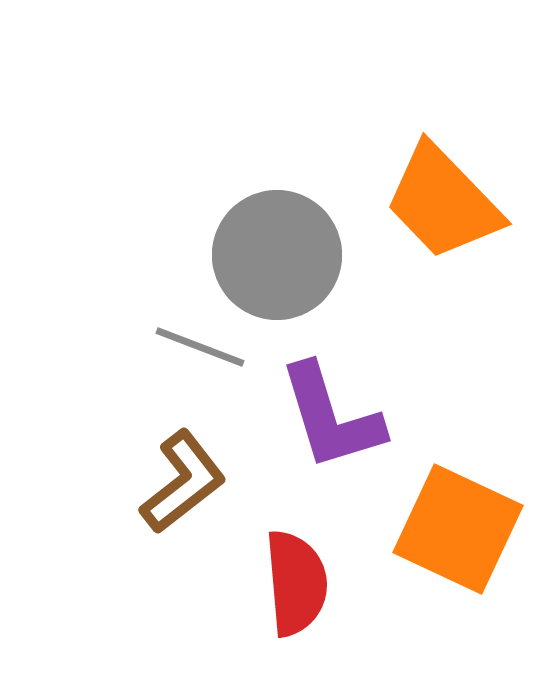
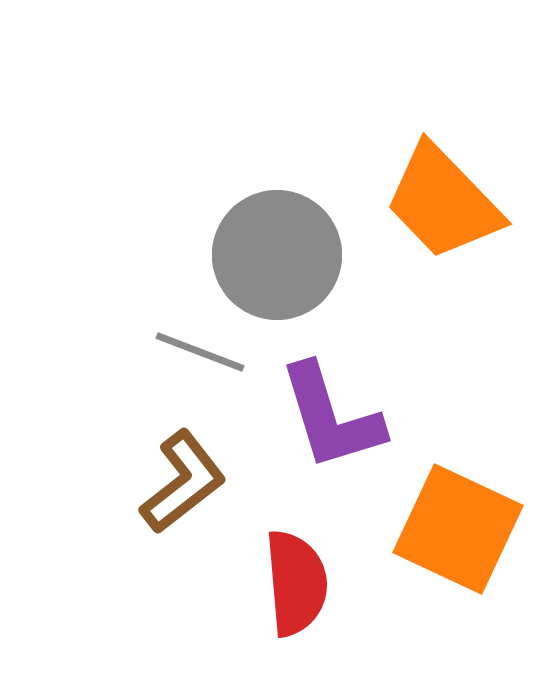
gray line: moved 5 px down
